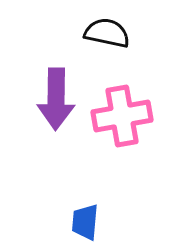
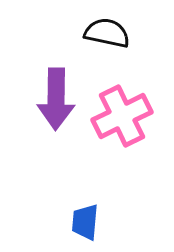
pink cross: rotated 16 degrees counterclockwise
